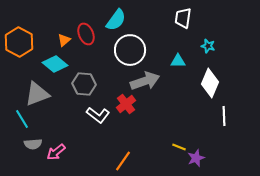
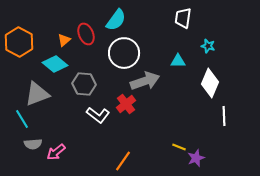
white circle: moved 6 px left, 3 px down
